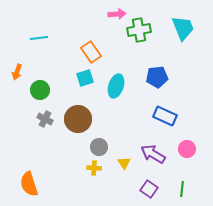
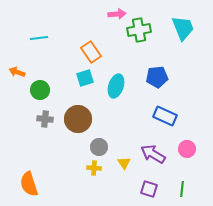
orange arrow: rotated 91 degrees clockwise
gray cross: rotated 21 degrees counterclockwise
purple square: rotated 18 degrees counterclockwise
